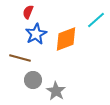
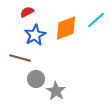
red semicircle: moved 1 px left; rotated 40 degrees clockwise
blue star: moved 1 px left, 1 px down
orange diamond: moved 11 px up
gray circle: moved 3 px right, 1 px up
